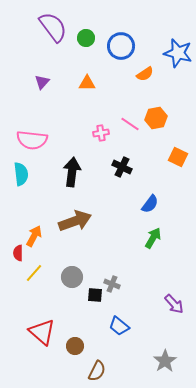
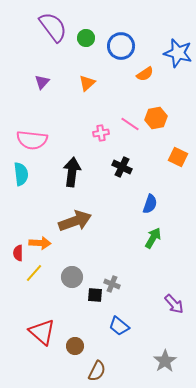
orange triangle: rotated 42 degrees counterclockwise
blue semicircle: rotated 18 degrees counterclockwise
orange arrow: moved 6 px right, 7 px down; rotated 65 degrees clockwise
